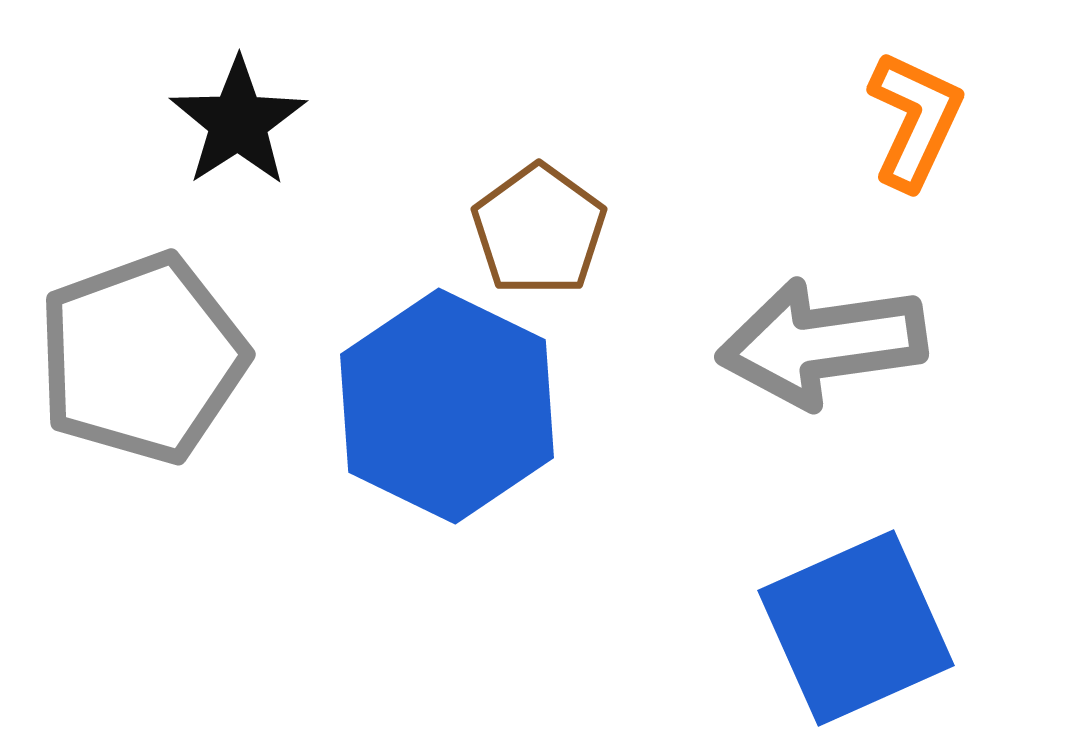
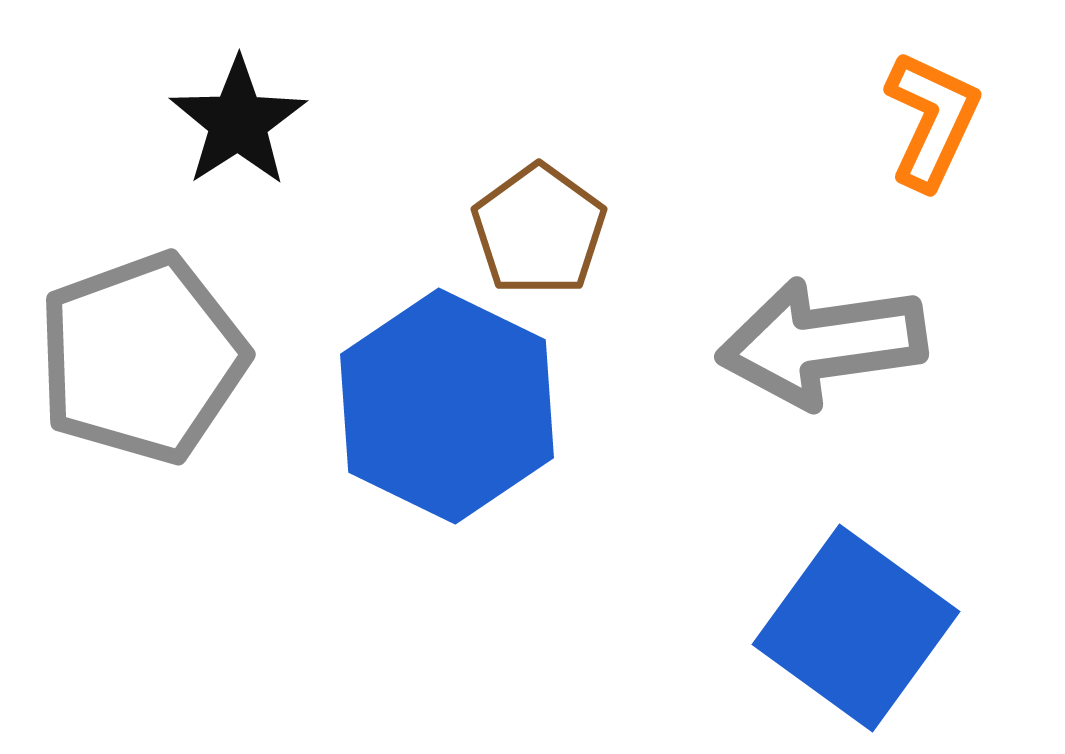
orange L-shape: moved 17 px right
blue square: rotated 30 degrees counterclockwise
